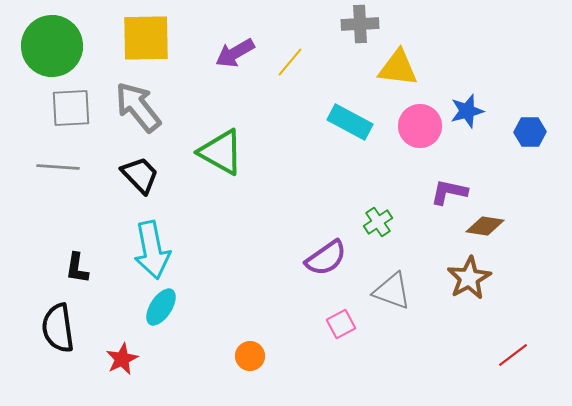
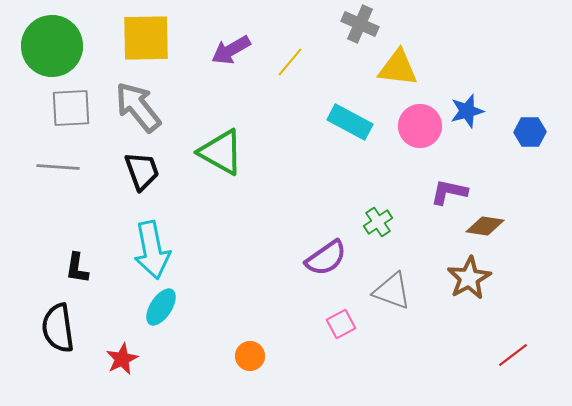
gray cross: rotated 27 degrees clockwise
purple arrow: moved 4 px left, 3 px up
black trapezoid: moved 2 px right, 4 px up; rotated 24 degrees clockwise
